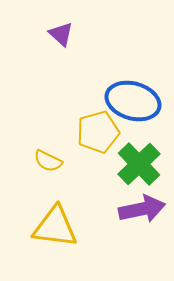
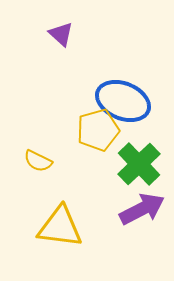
blue ellipse: moved 10 px left; rotated 6 degrees clockwise
yellow pentagon: moved 2 px up
yellow semicircle: moved 10 px left
purple arrow: rotated 15 degrees counterclockwise
yellow triangle: moved 5 px right
